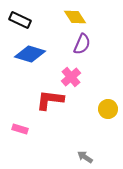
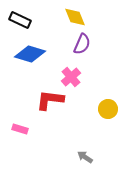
yellow diamond: rotated 10 degrees clockwise
